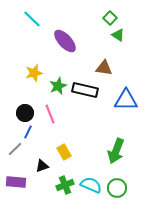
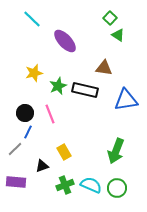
blue triangle: rotated 10 degrees counterclockwise
